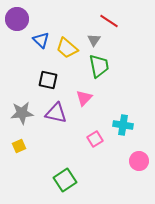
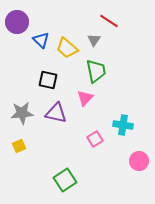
purple circle: moved 3 px down
green trapezoid: moved 3 px left, 5 px down
pink triangle: moved 1 px right
